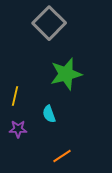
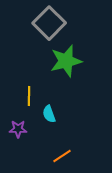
green star: moved 13 px up
yellow line: moved 14 px right; rotated 12 degrees counterclockwise
